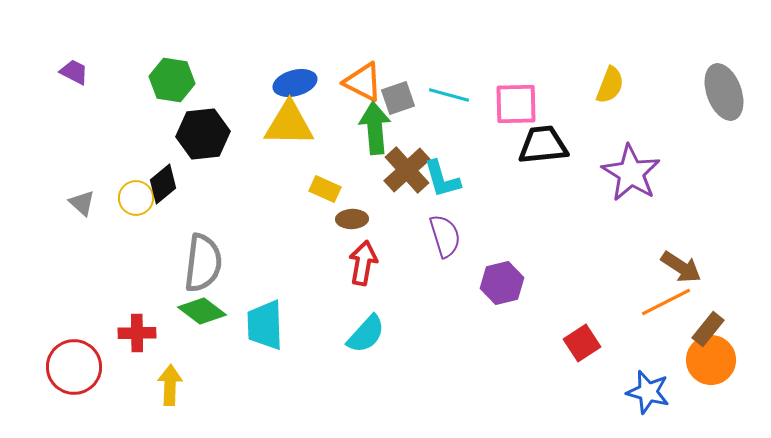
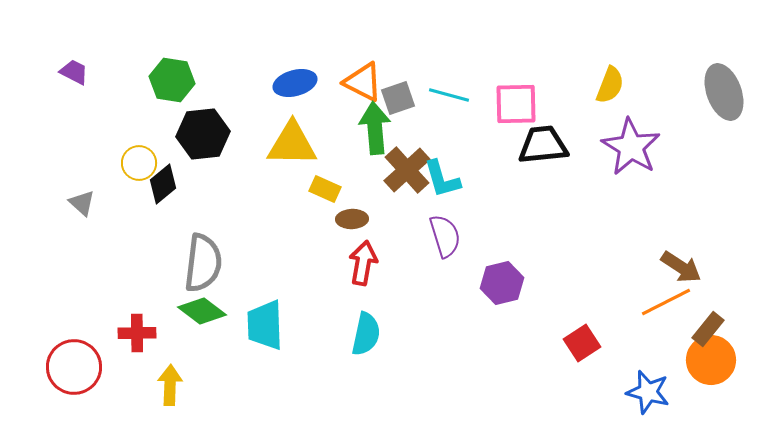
yellow triangle: moved 3 px right, 20 px down
purple star: moved 26 px up
yellow circle: moved 3 px right, 35 px up
cyan semicircle: rotated 30 degrees counterclockwise
